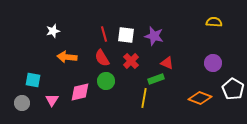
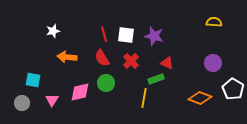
green circle: moved 2 px down
